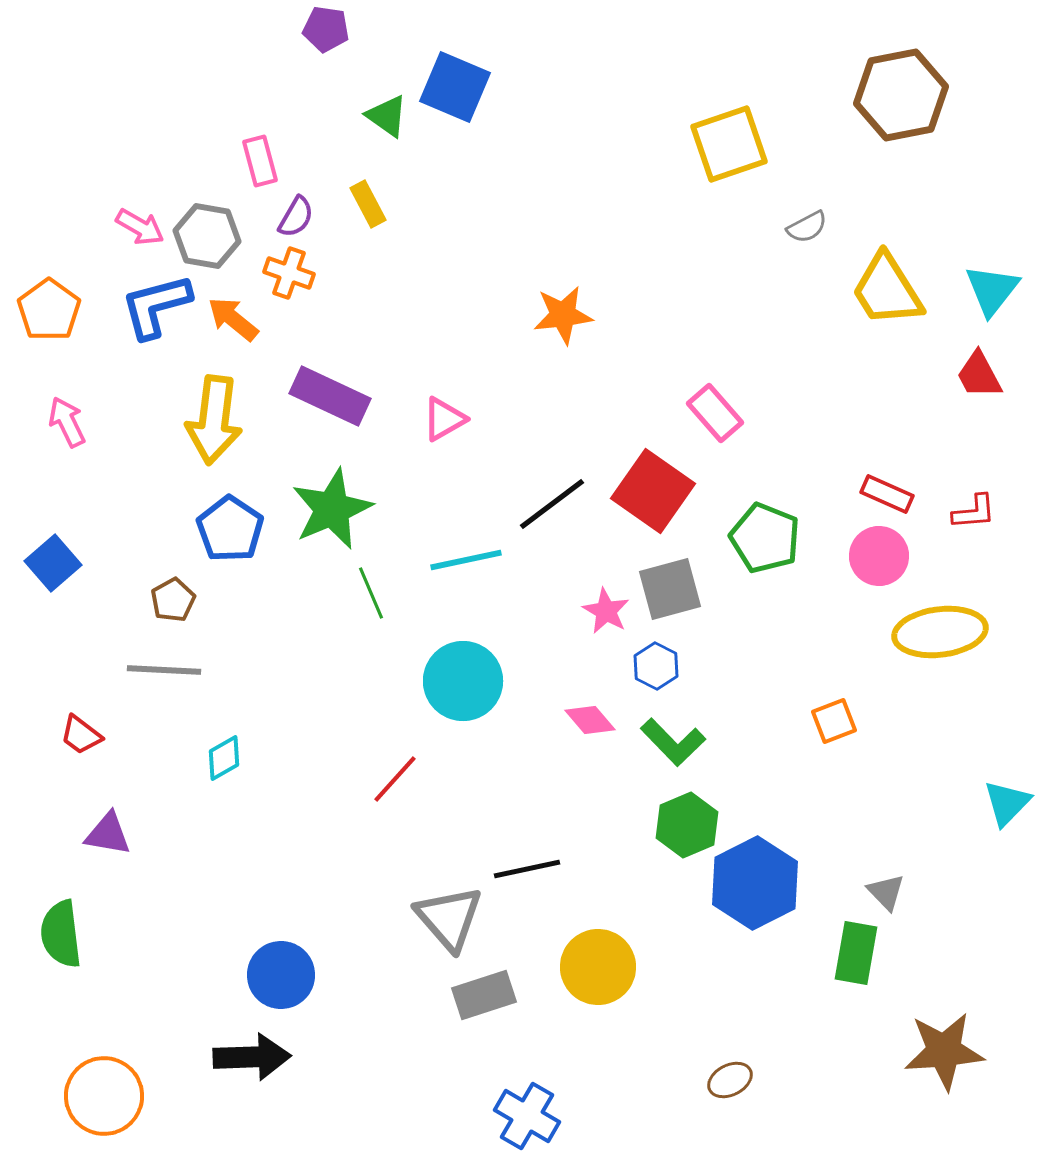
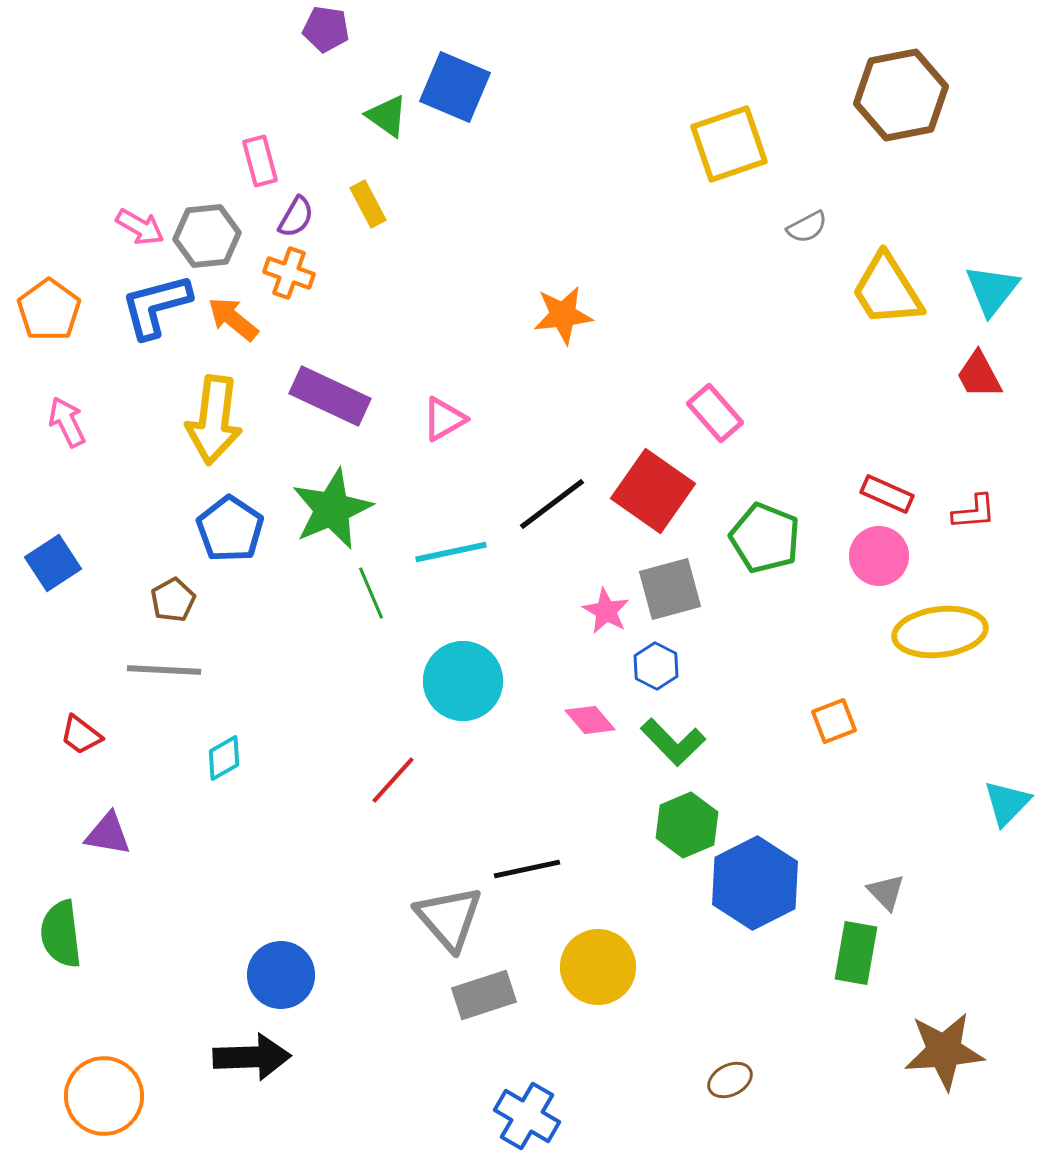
gray hexagon at (207, 236): rotated 16 degrees counterclockwise
cyan line at (466, 560): moved 15 px left, 8 px up
blue square at (53, 563): rotated 8 degrees clockwise
red line at (395, 779): moved 2 px left, 1 px down
